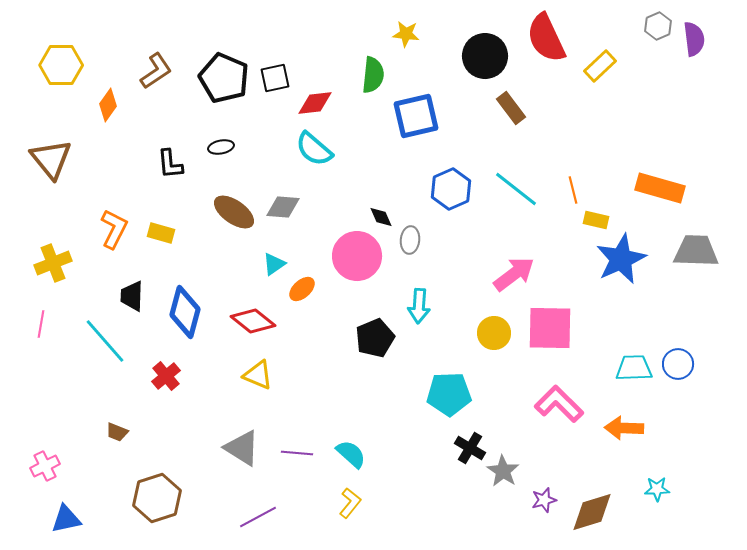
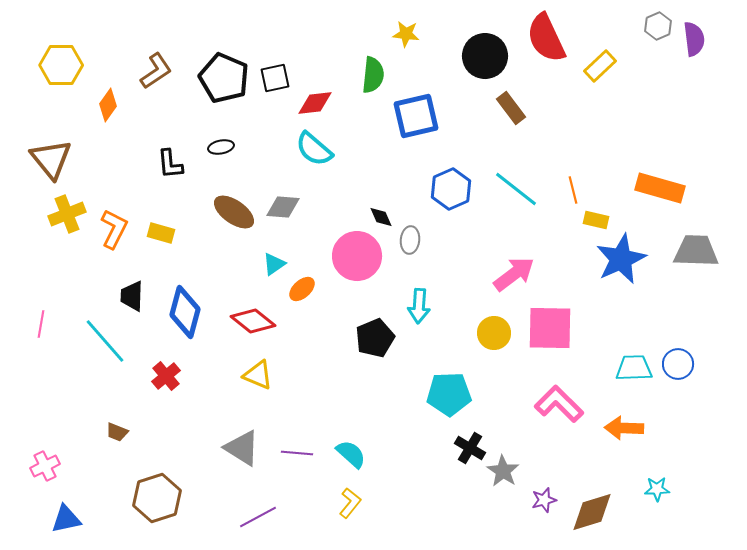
yellow cross at (53, 263): moved 14 px right, 49 px up
